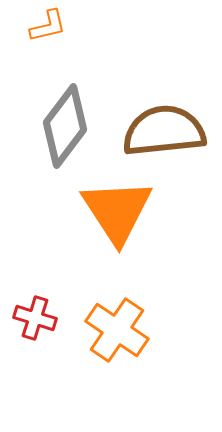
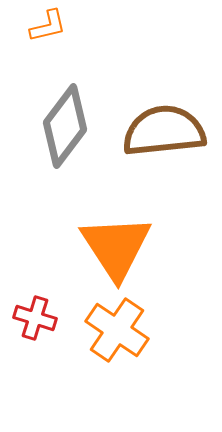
orange triangle: moved 1 px left, 36 px down
